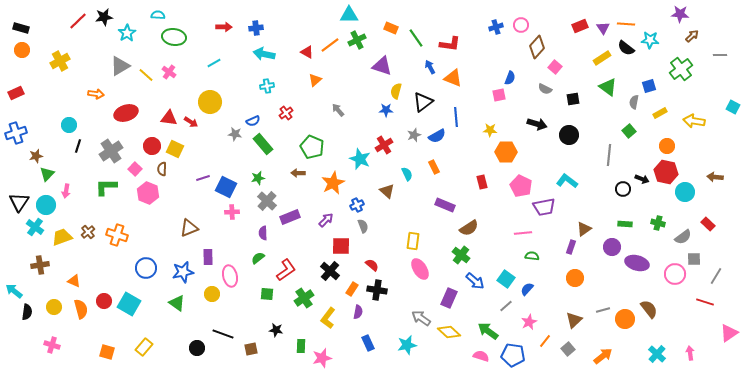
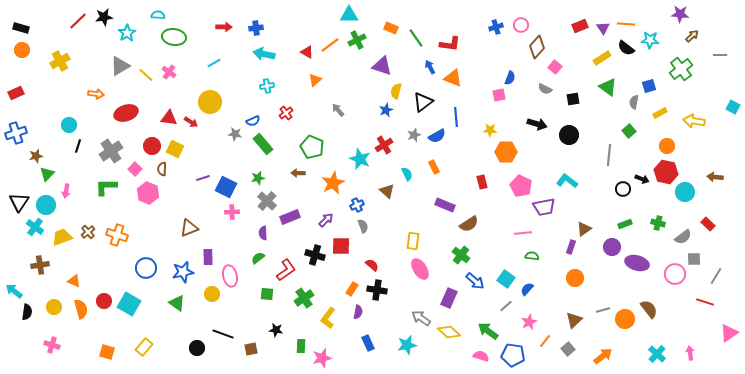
blue star at (386, 110): rotated 24 degrees counterclockwise
green rectangle at (625, 224): rotated 24 degrees counterclockwise
brown semicircle at (469, 228): moved 4 px up
black cross at (330, 271): moved 15 px left, 16 px up; rotated 24 degrees counterclockwise
